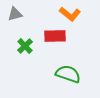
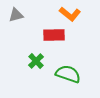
gray triangle: moved 1 px right, 1 px down
red rectangle: moved 1 px left, 1 px up
green cross: moved 11 px right, 15 px down
